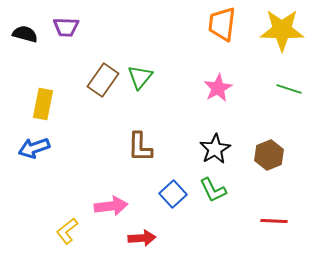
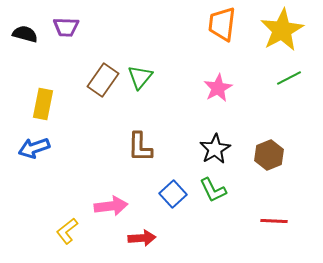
yellow star: rotated 30 degrees counterclockwise
green line: moved 11 px up; rotated 45 degrees counterclockwise
